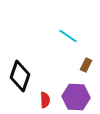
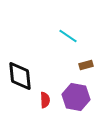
brown rectangle: rotated 48 degrees clockwise
black diamond: rotated 24 degrees counterclockwise
purple hexagon: rotated 8 degrees clockwise
